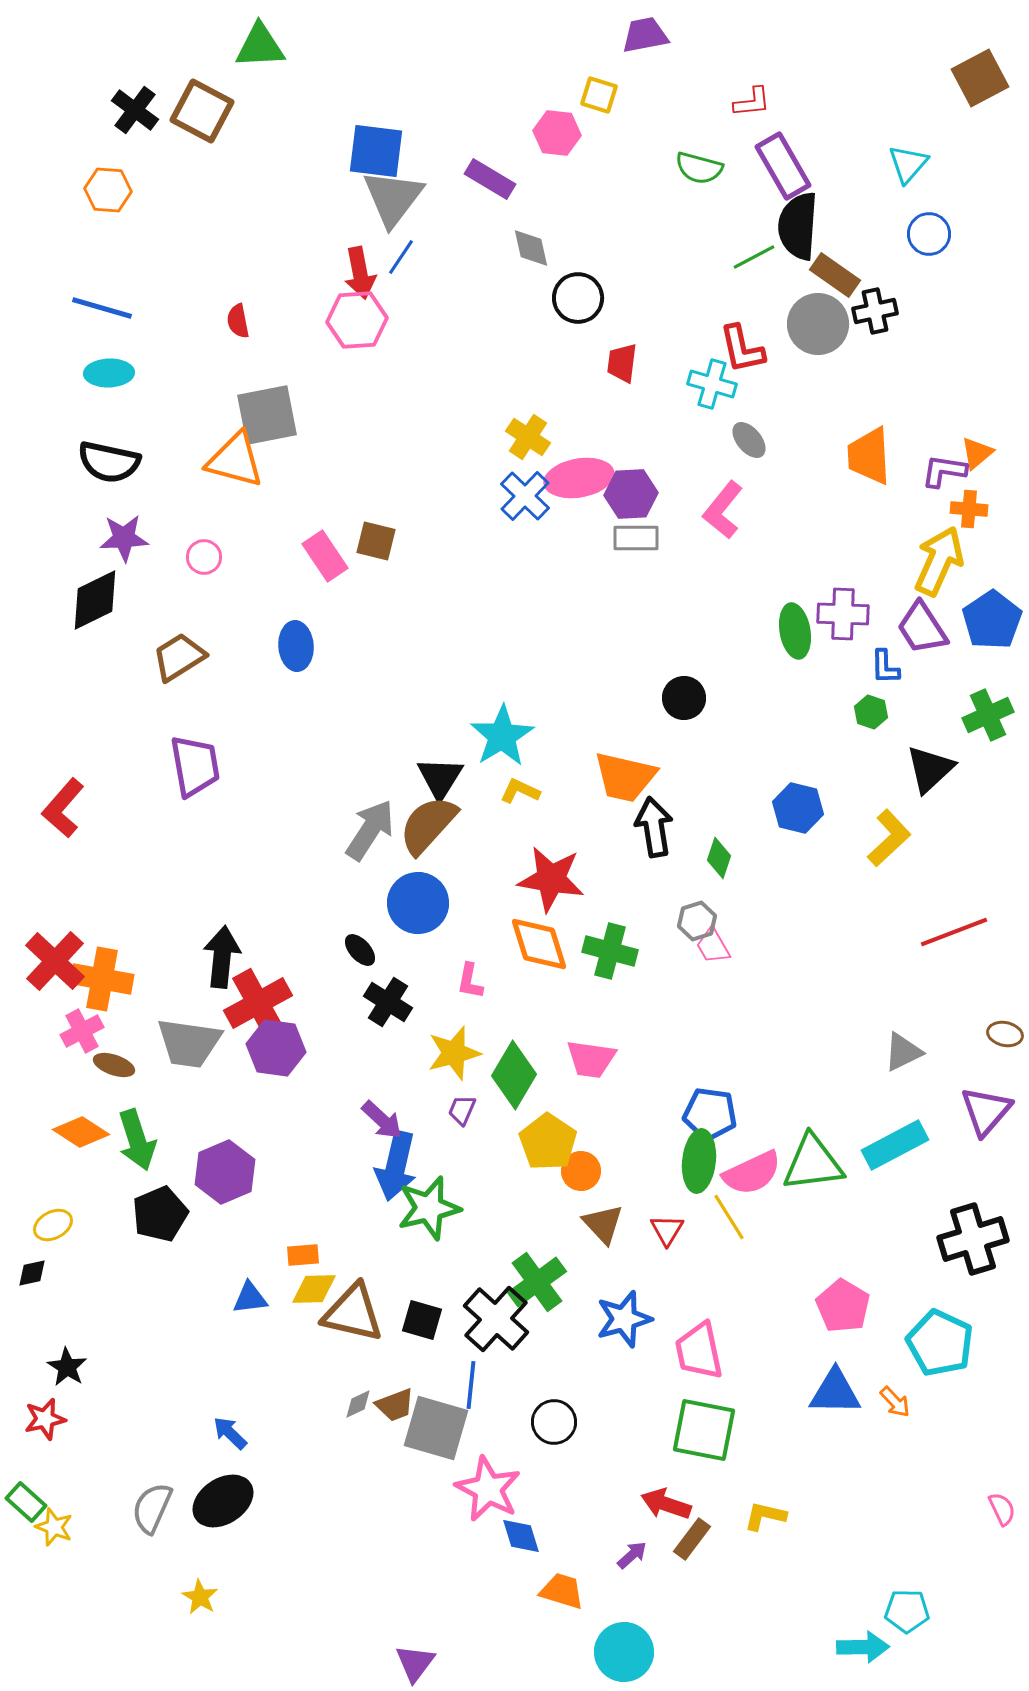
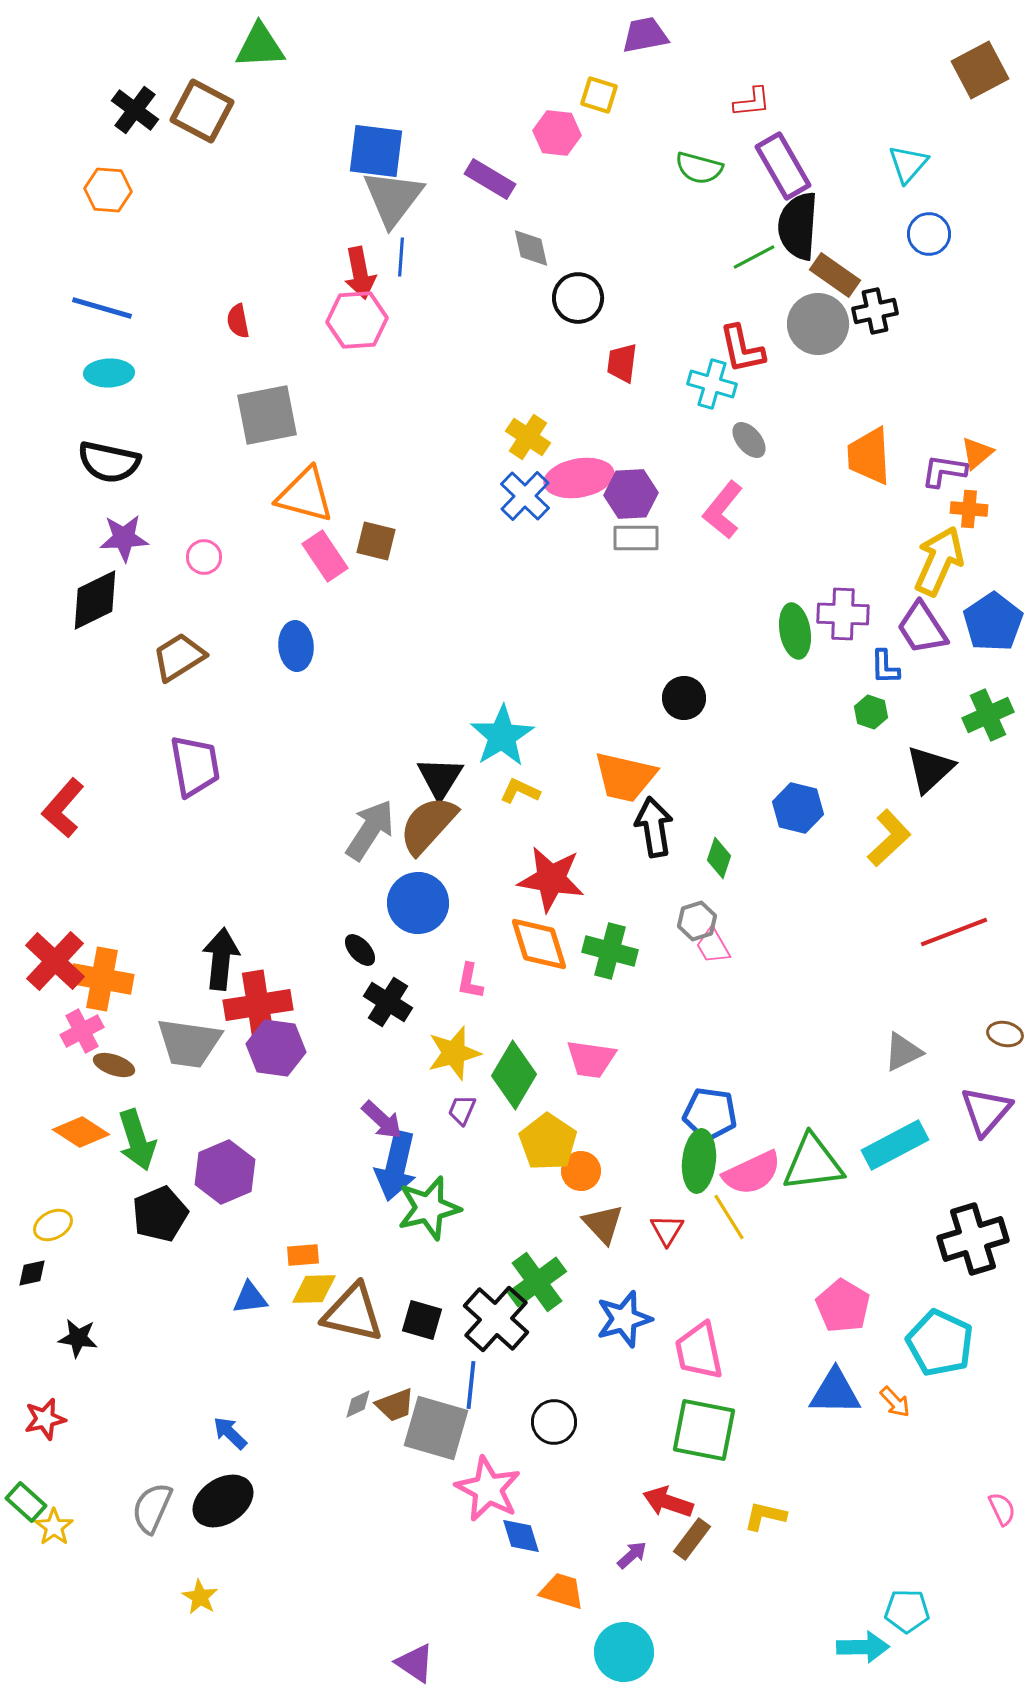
brown square at (980, 78): moved 8 px up
blue line at (401, 257): rotated 30 degrees counterclockwise
orange triangle at (235, 460): moved 70 px right, 35 px down
blue pentagon at (992, 620): moved 1 px right, 2 px down
black arrow at (222, 957): moved 1 px left, 2 px down
red cross at (258, 1003): moved 2 px down; rotated 20 degrees clockwise
black star at (67, 1367): moved 11 px right, 29 px up; rotated 24 degrees counterclockwise
red arrow at (666, 1504): moved 2 px right, 2 px up
yellow star at (54, 1527): rotated 15 degrees clockwise
purple triangle at (415, 1663): rotated 33 degrees counterclockwise
